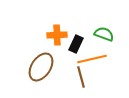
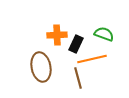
brown ellipse: rotated 44 degrees counterclockwise
brown line: moved 3 px left, 1 px down
